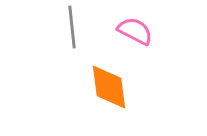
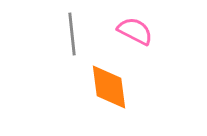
gray line: moved 7 px down
